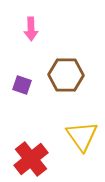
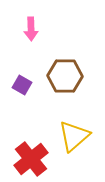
brown hexagon: moved 1 px left, 1 px down
purple square: rotated 12 degrees clockwise
yellow triangle: moved 8 px left; rotated 24 degrees clockwise
